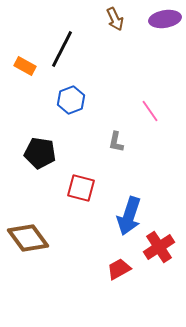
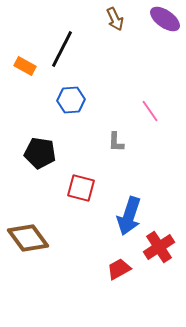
purple ellipse: rotated 44 degrees clockwise
blue hexagon: rotated 16 degrees clockwise
gray L-shape: rotated 10 degrees counterclockwise
